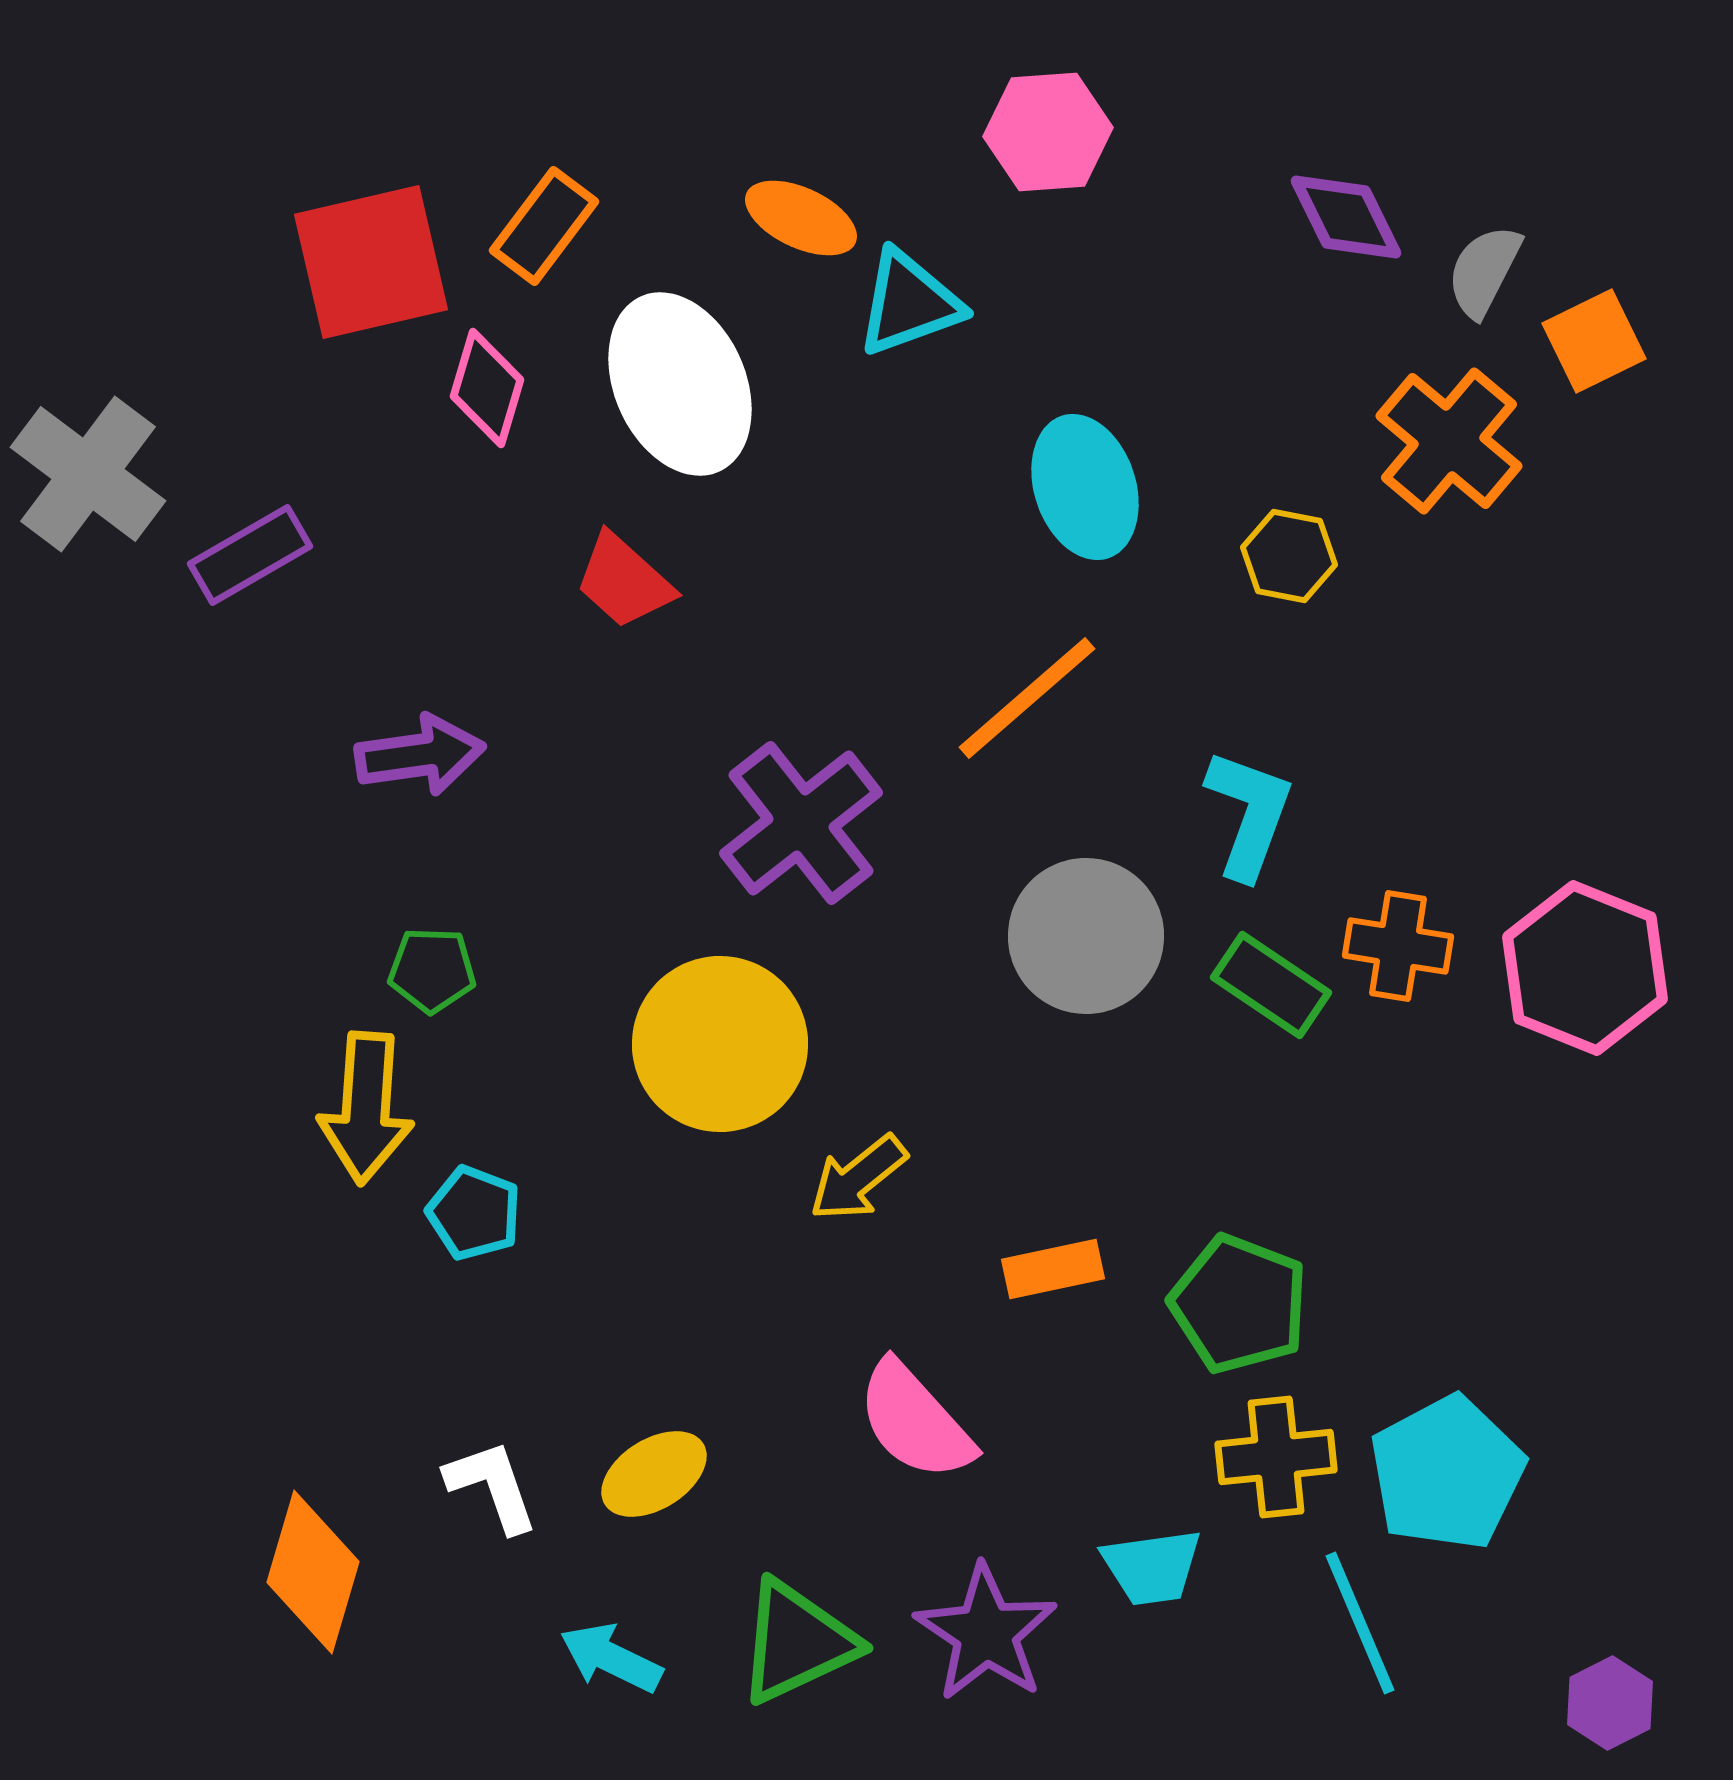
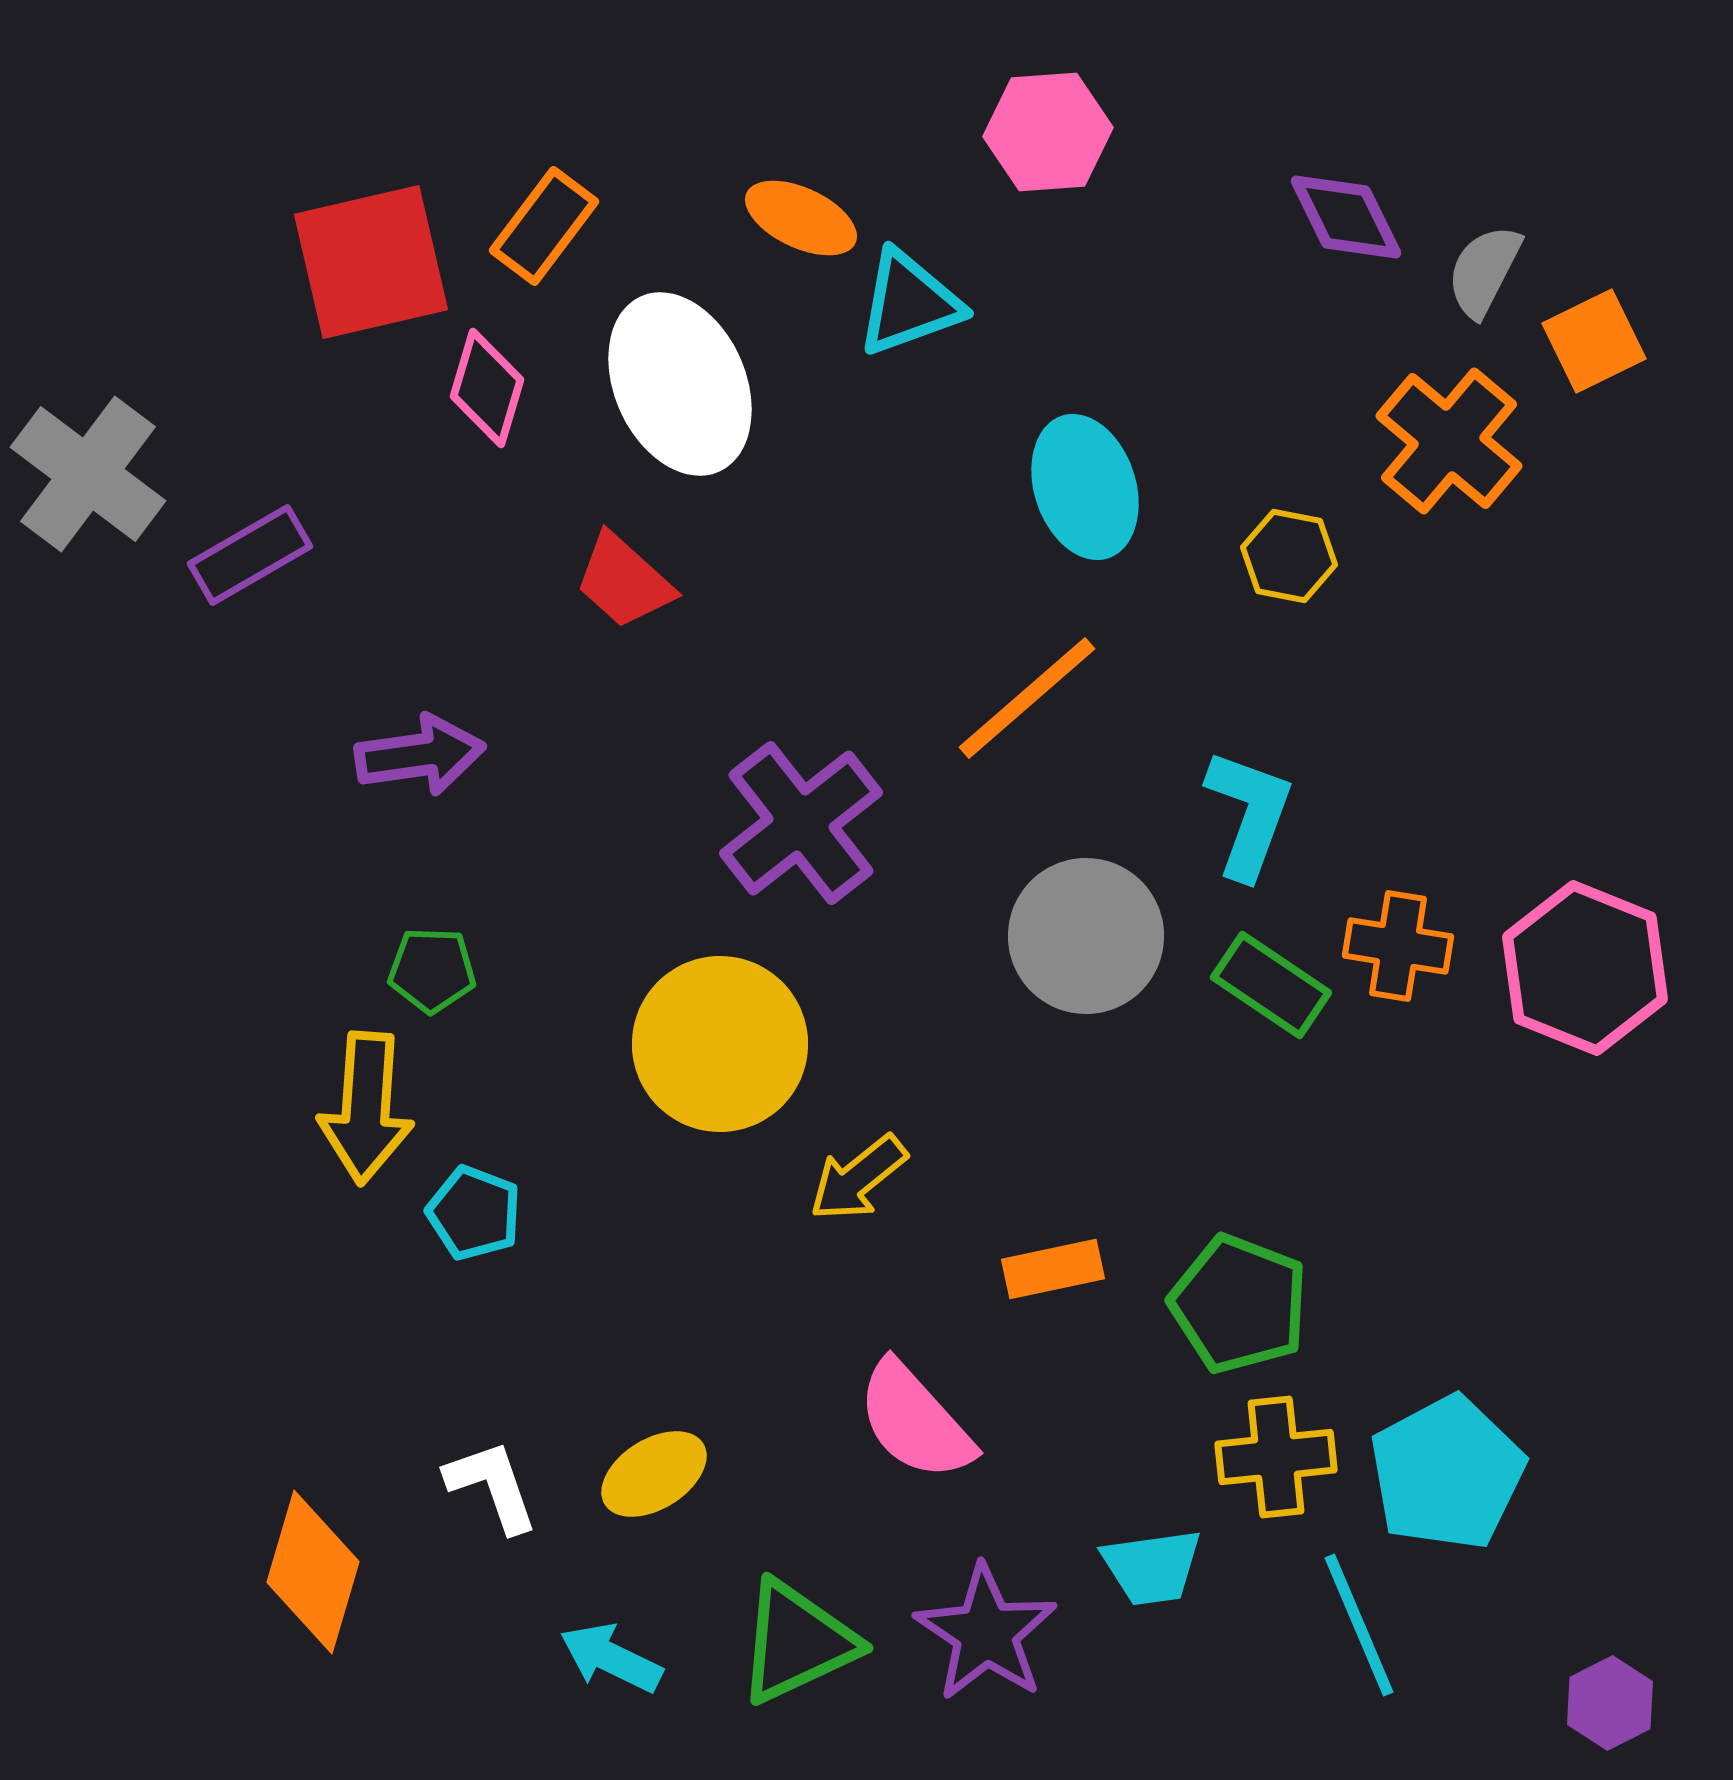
cyan line at (1360, 1623): moved 1 px left, 2 px down
